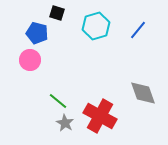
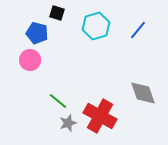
gray star: moved 3 px right; rotated 24 degrees clockwise
